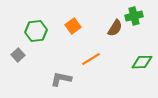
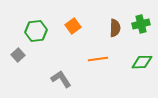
green cross: moved 7 px right, 8 px down
brown semicircle: rotated 30 degrees counterclockwise
orange line: moved 7 px right; rotated 24 degrees clockwise
gray L-shape: rotated 45 degrees clockwise
